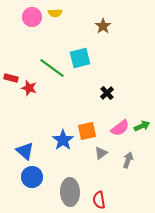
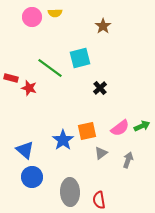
green line: moved 2 px left
black cross: moved 7 px left, 5 px up
blue triangle: moved 1 px up
